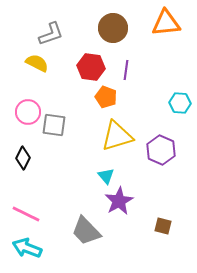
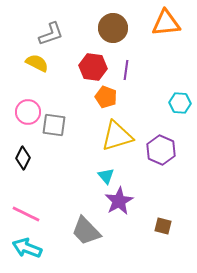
red hexagon: moved 2 px right
